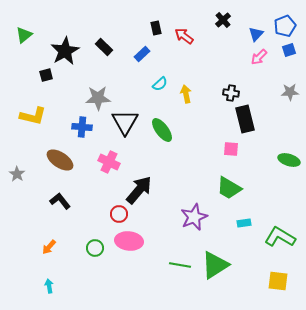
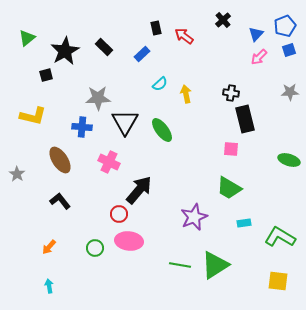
green triangle at (24, 35): moved 3 px right, 3 px down
brown ellipse at (60, 160): rotated 24 degrees clockwise
